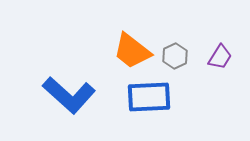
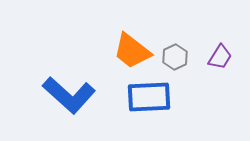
gray hexagon: moved 1 px down
